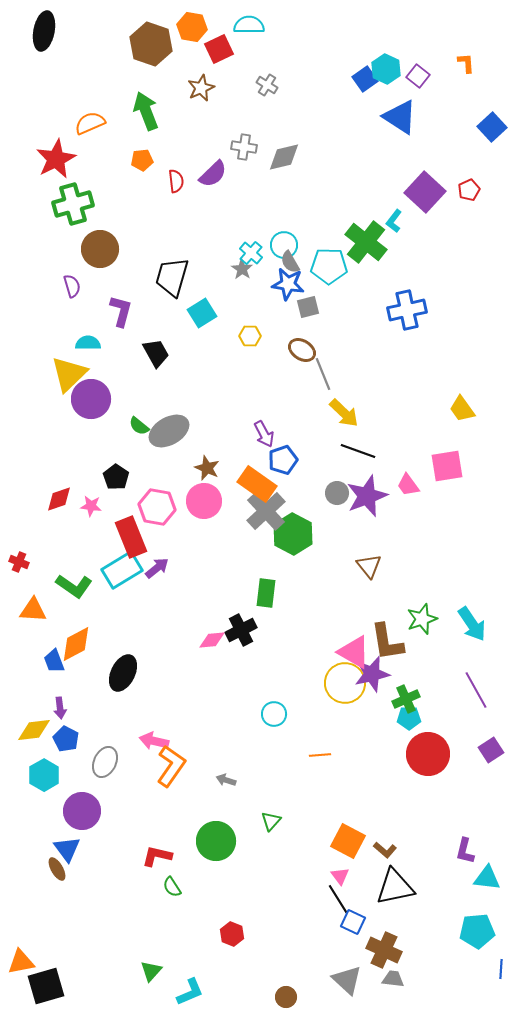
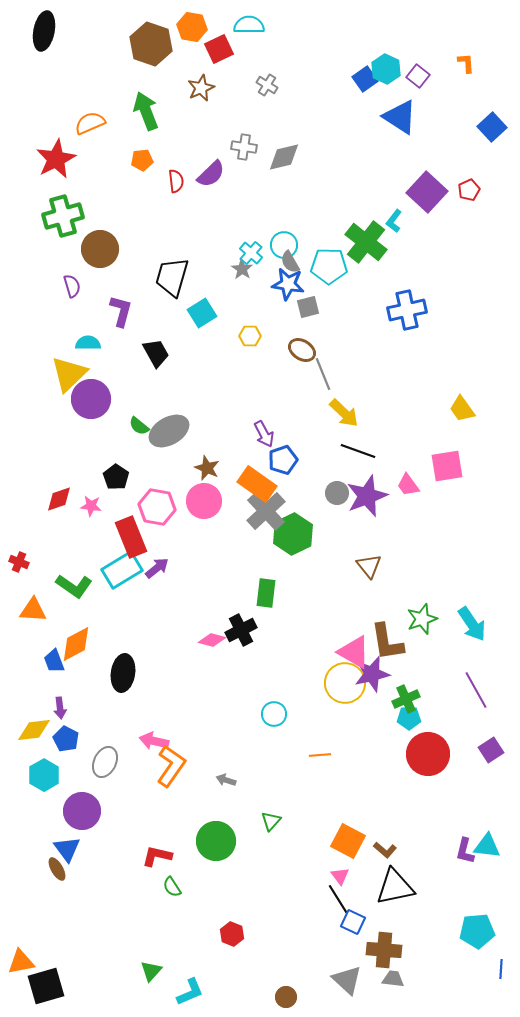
purple semicircle at (213, 174): moved 2 px left
purple square at (425, 192): moved 2 px right
green cross at (73, 204): moved 10 px left, 12 px down
green hexagon at (293, 534): rotated 6 degrees clockwise
pink diamond at (212, 640): rotated 20 degrees clockwise
black ellipse at (123, 673): rotated 18 degrees counterclockwise
cyan triangle at (487, 878): moved 32 px up
brown cross at (384, 950): rotated 20 degrees counterclockwise
